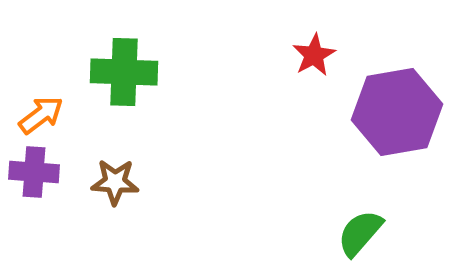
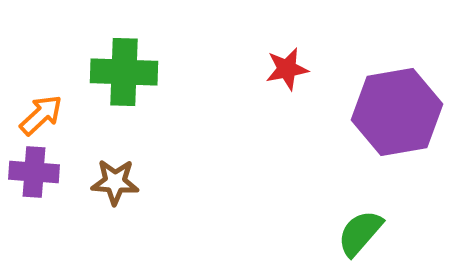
red star: moved 27 px left, 14 px down; rotated 18 degrees clockwise
orange arrow: rotated 6 degrees counterclockwise
